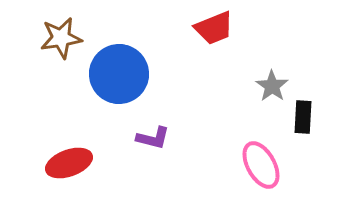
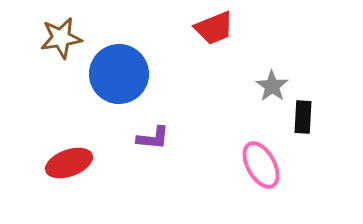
purple L-shape: rotated 8 degrees counterclockwise
